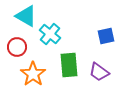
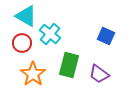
blue square: rotated 36 degrees clockwise
red circle: moved 5 px right, 4 px up
green rectangle: rotated 20 degrees clockwise
purple trapezoid: moved 2 px down
